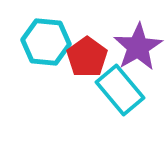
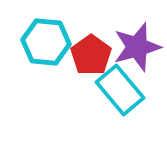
purple star: moved 1 px left; rotated 15 degrees clockwise
red pentagon: moved 4 px right, 2 px up
